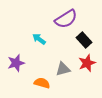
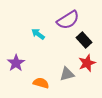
purple semicircle: moved 2 px right, 1 px down
cyan arrow: moved 1 px left, 5 px up
purple star: rotated 18 degrees counterclockwise
gray triangle: moved 4 px right, 5 px down
orange semicircle: moved 1 px left
